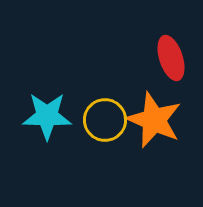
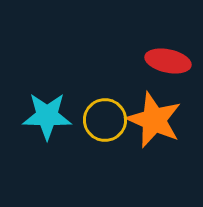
red ellipse: moved 3 px left, 3 px down; rotated 60 degrees counterclockwise
